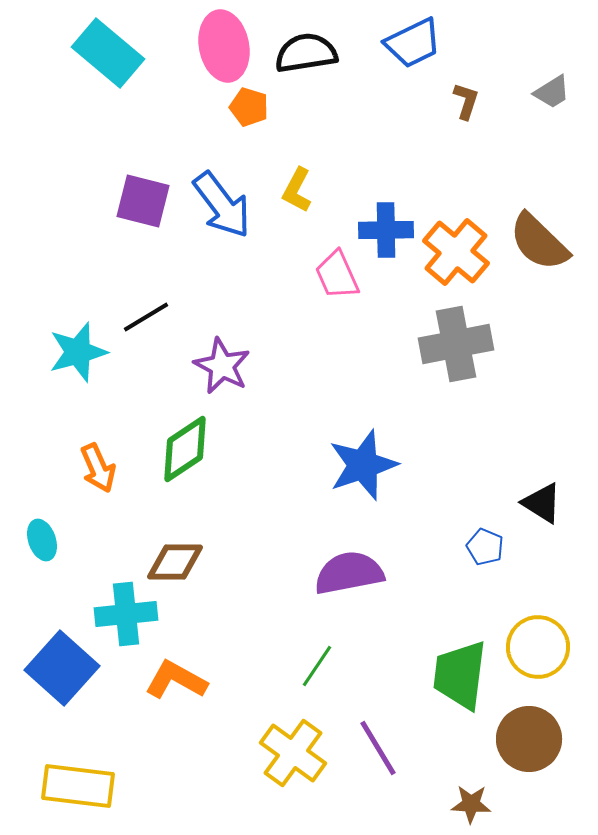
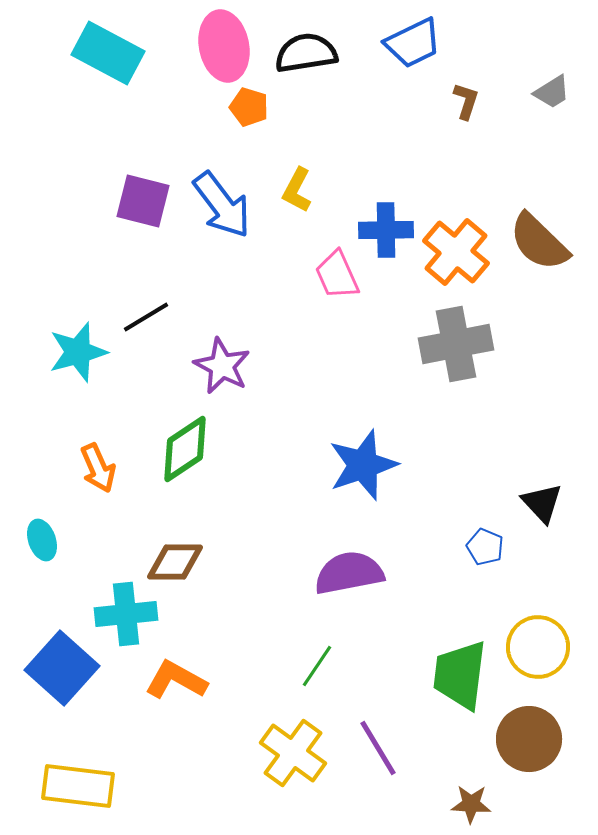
cyan rectangle: rotated 12 degrees counterclockwise
black triangle: rotated 15 degrees clockwise
